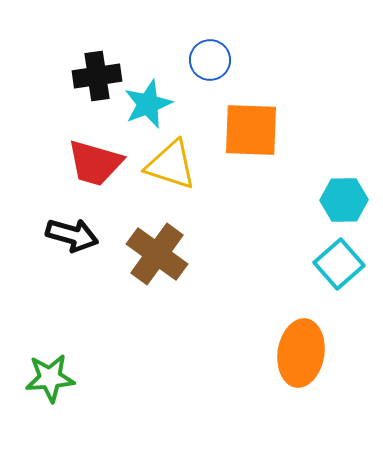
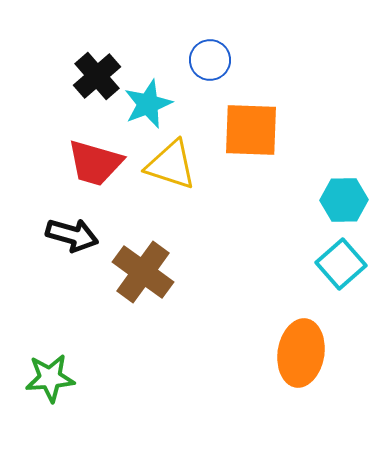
black cross: rotated 33 degrees counterclockwise
brown cross: moved 14 px left, 18 px down
cyan square: moved 2 px right
